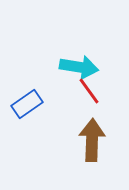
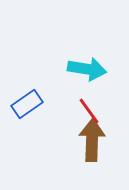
cyan arrow: moved 8 px right, 2 px down
red line: moved 20 px down
